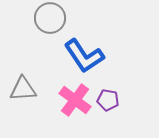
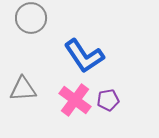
gray circle: moved 19 px left
purple pentagon: rotated 20 degrees counterclockwise
